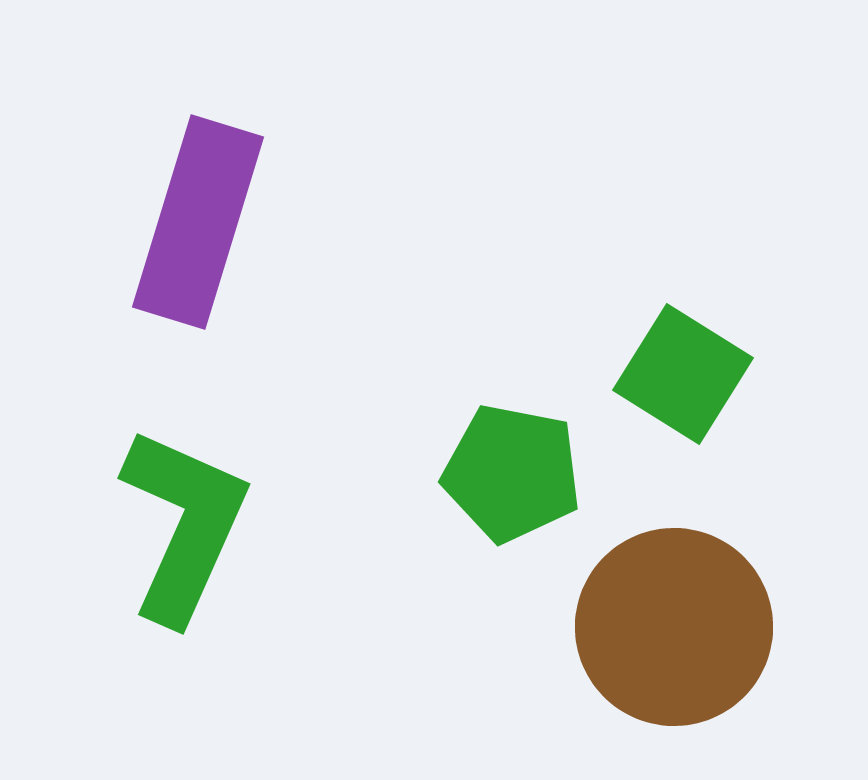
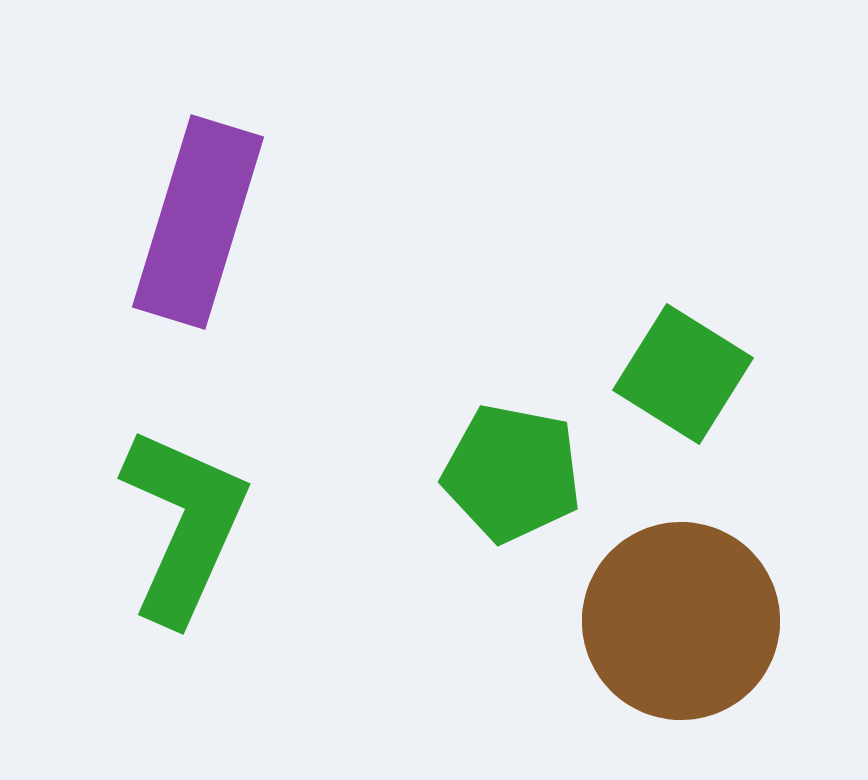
brown circle: moved 7 px right, 6 px up
